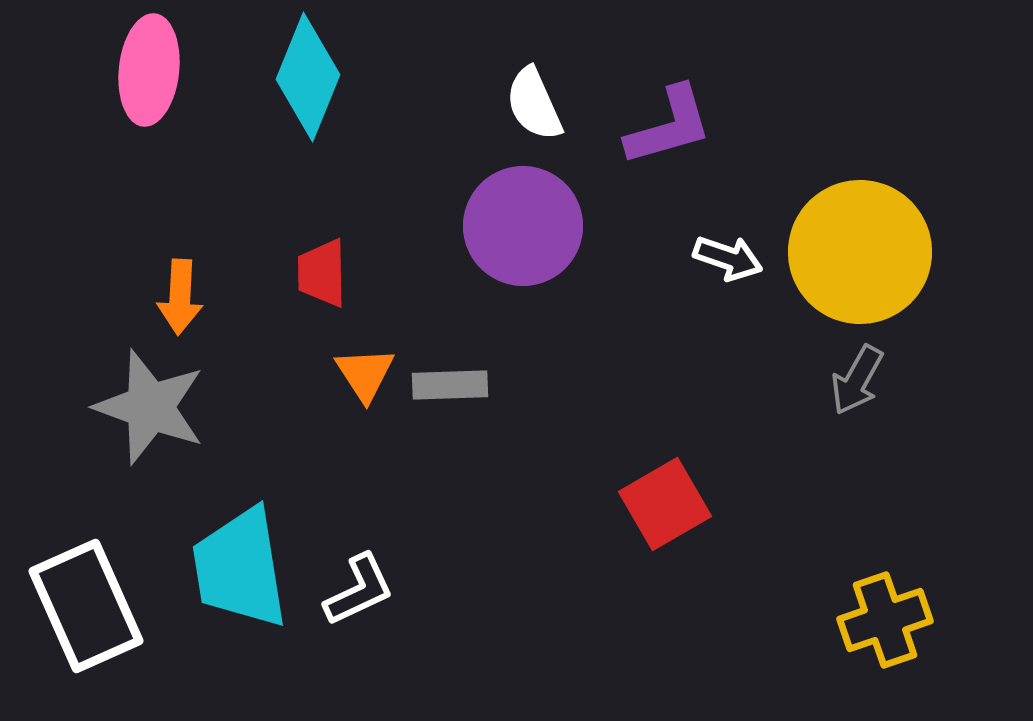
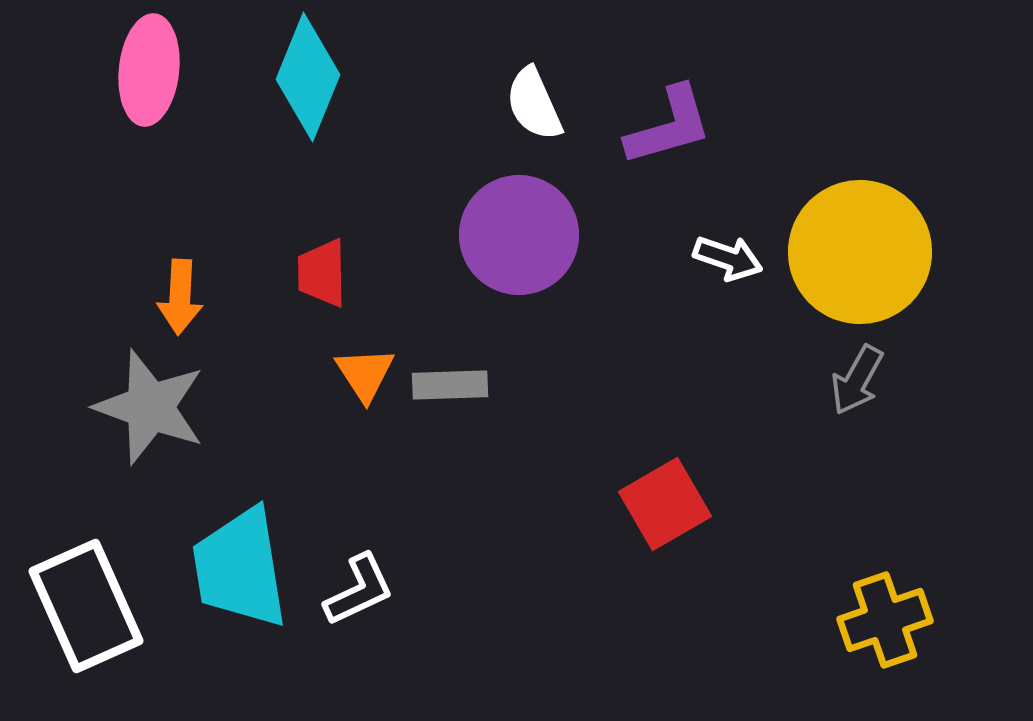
purple circle: moved 4 px left, 9 px down
